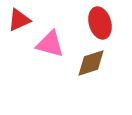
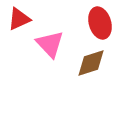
red triangle: moved 1 px up
pink triangle: rotated 32 degrees clockwise
